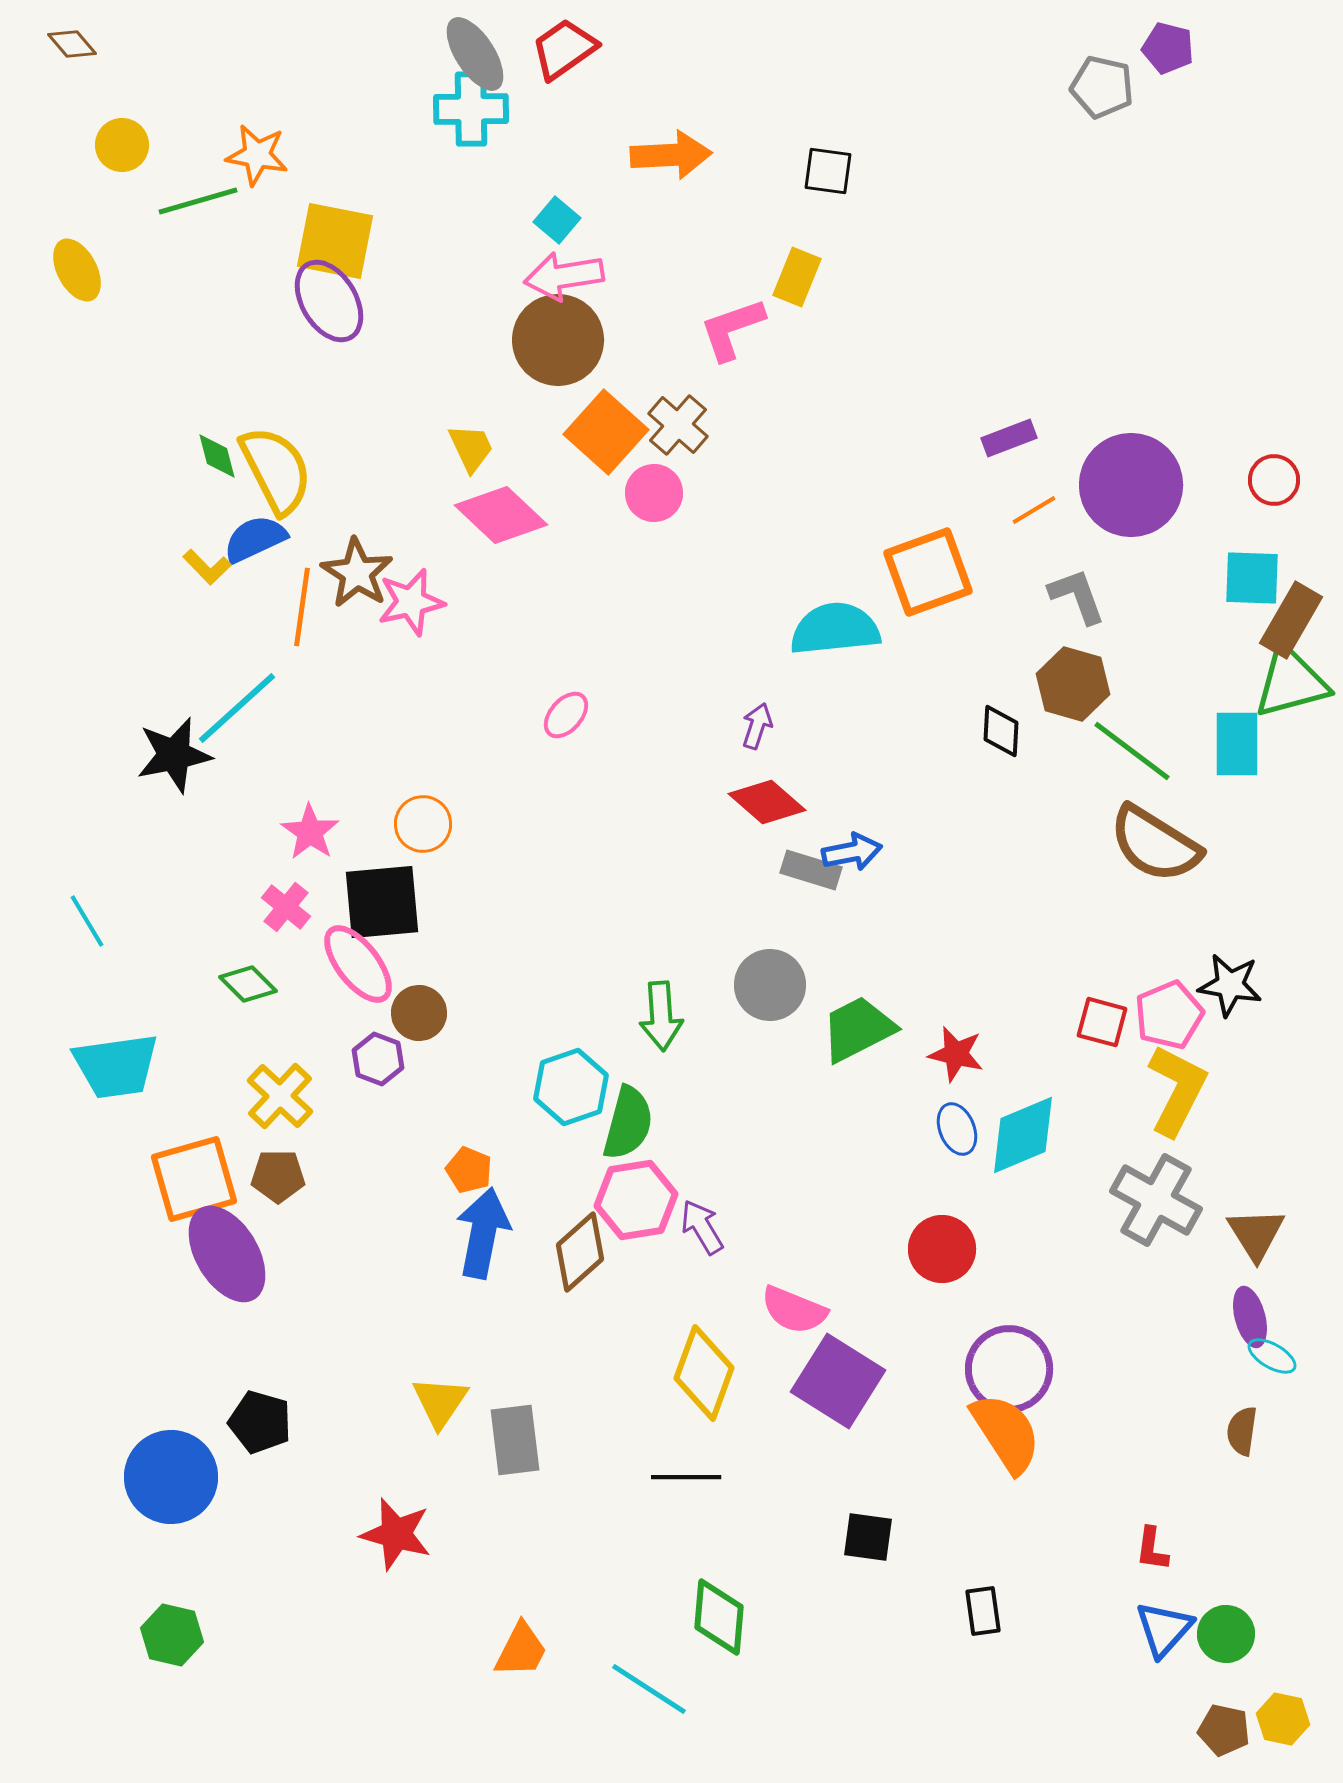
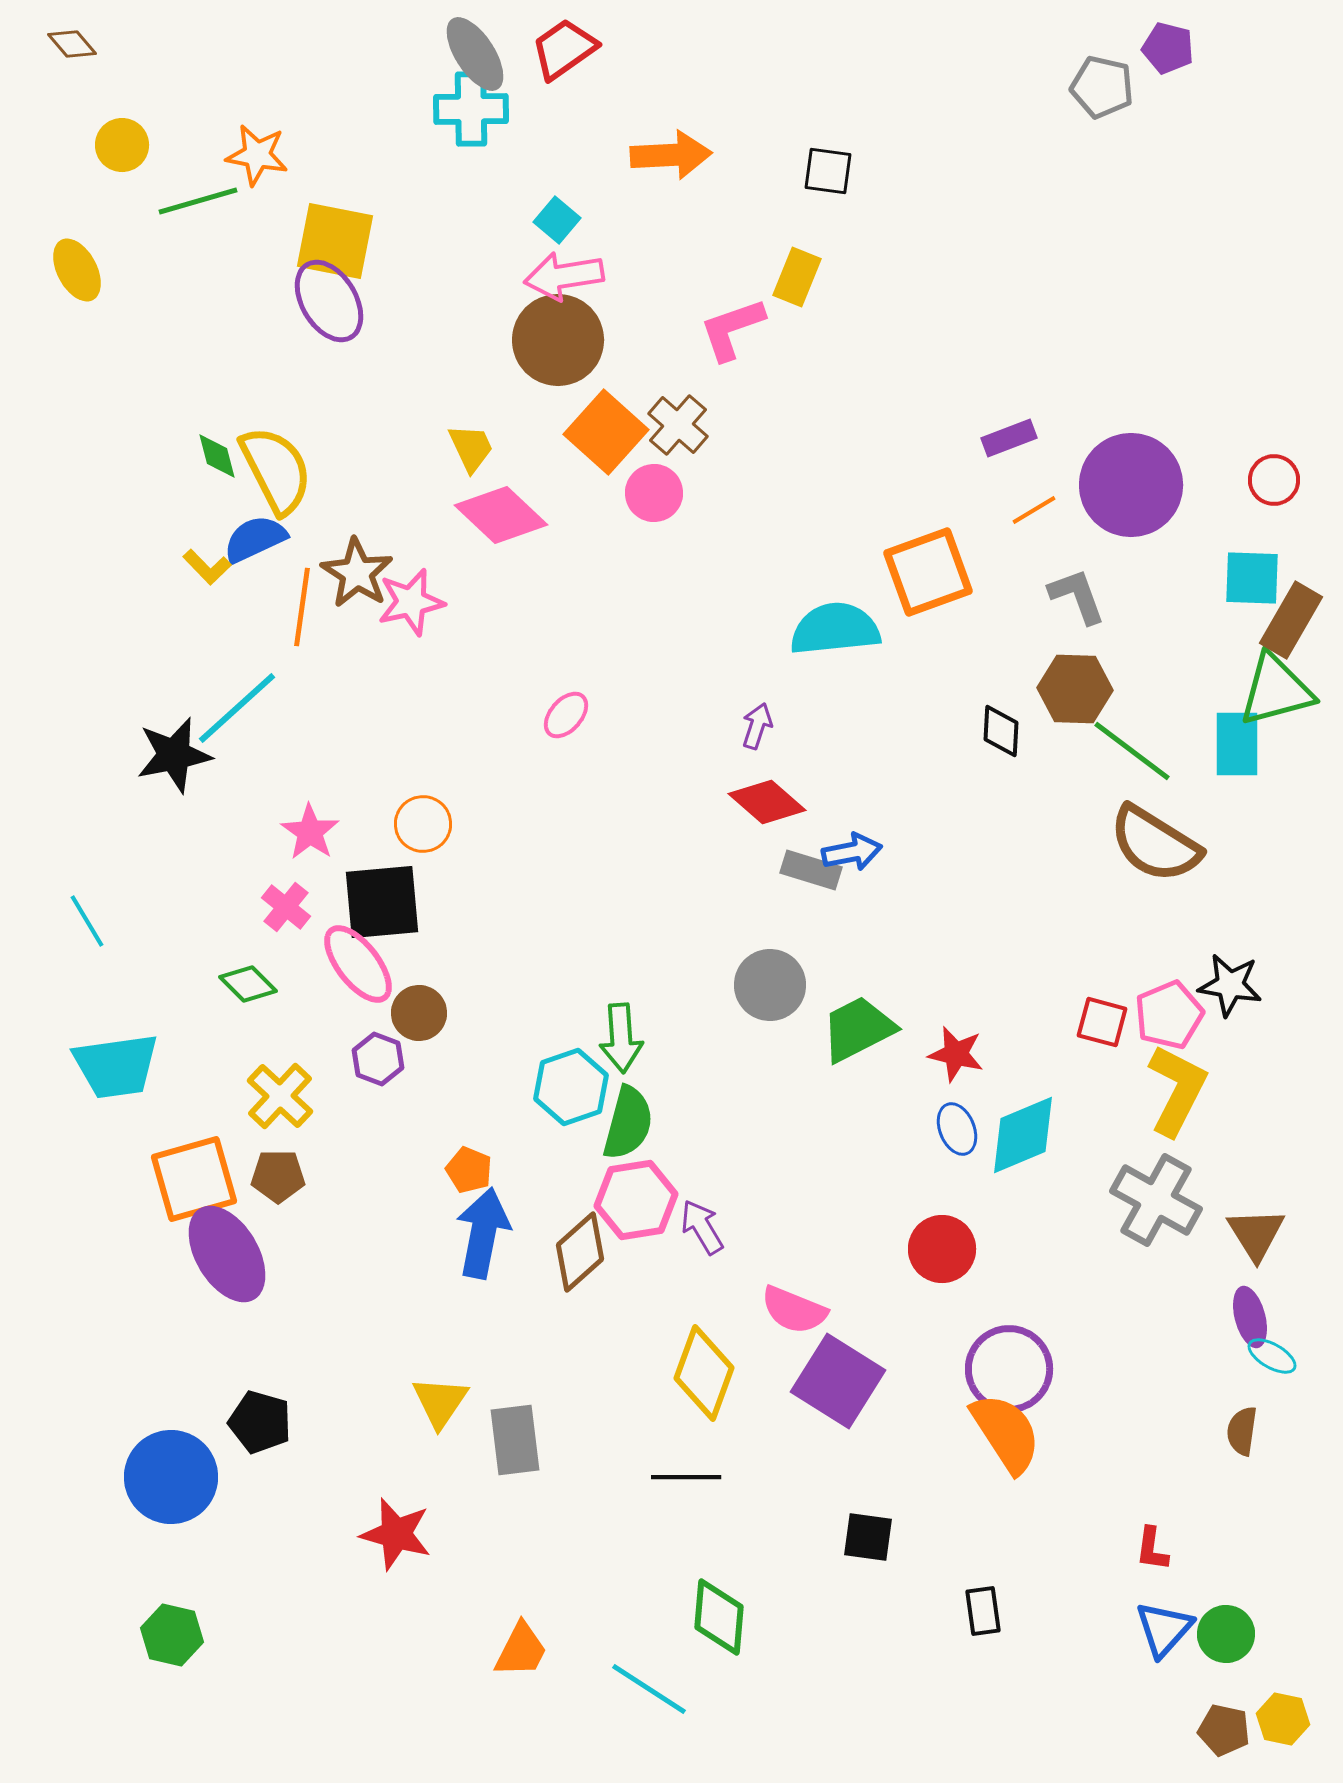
green triangle at (1291, 682): moved 15 px left, 8 px down
brown hexagon at (1073, 684): moved 2 px right, 5 px down; rotated 14 degrees counterclockwise
green arrow at (661, 1016): moved 40 px left, 22 px down
